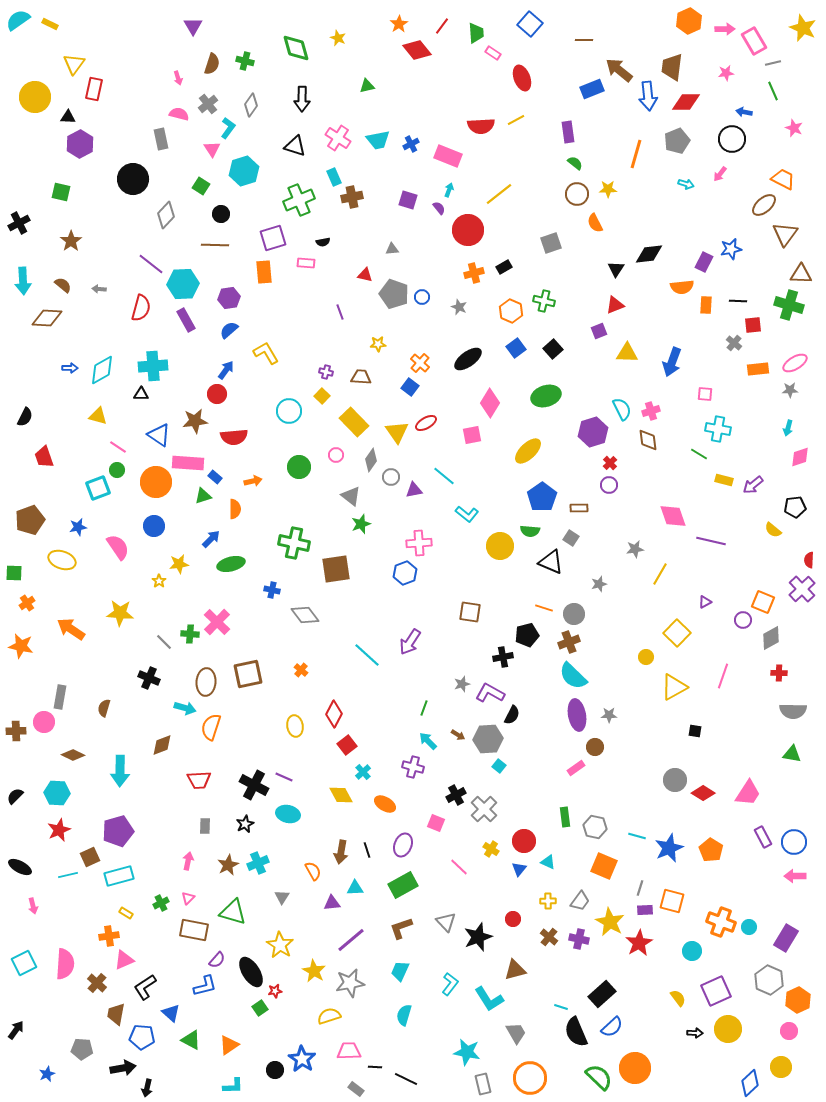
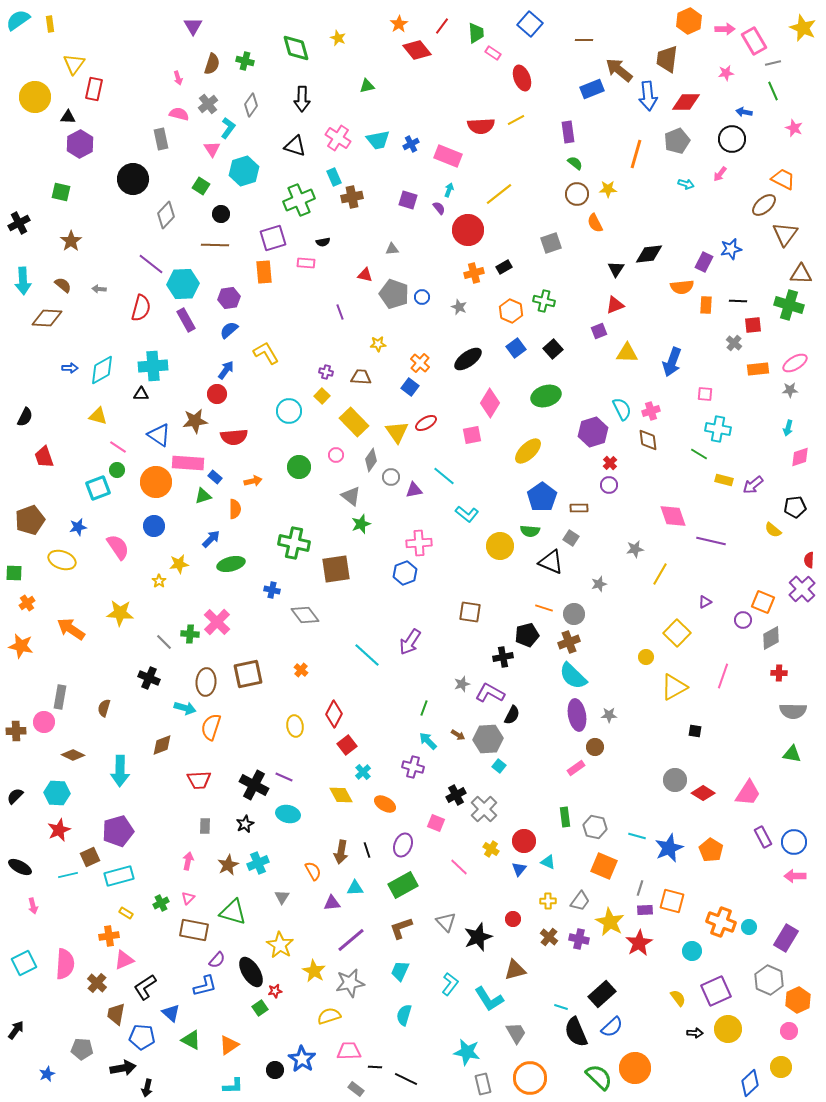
yellow rectangle at (50, 24): rotated 56 degrees clockwise
brown trapezoid at (672, 67): moved 5 px left, 8 px up
